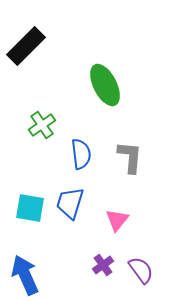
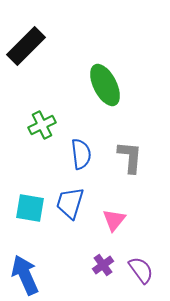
green cross: rotated 8 degrees clockwise
pink triangle: moved 3 px left
